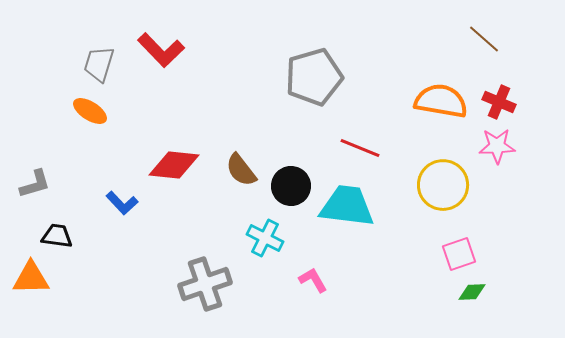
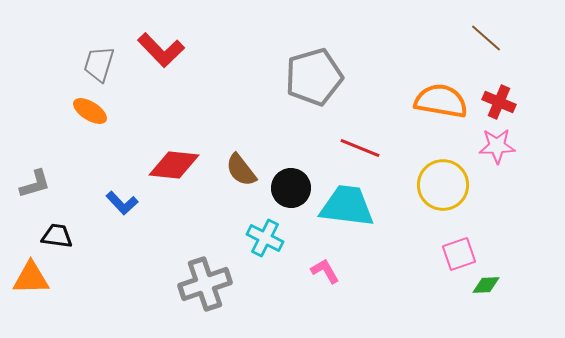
brown line: moved 2 px right, 1 px up
black circle: moved 2 px down
pink L-shape: moved 12 px right, 9 px up
green diamond: moved 14 px right, 7 px up
